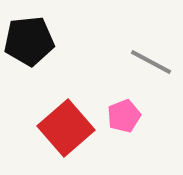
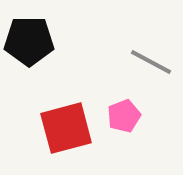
black pentagon: rotated 6 degrees clockwise
red square: rotated 26 degrees clockwise
